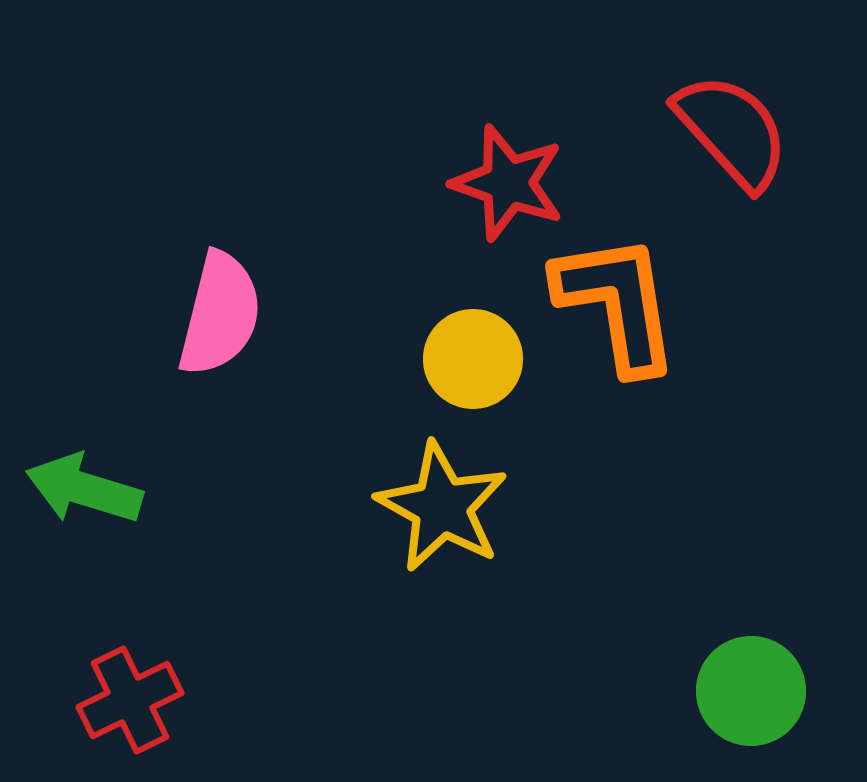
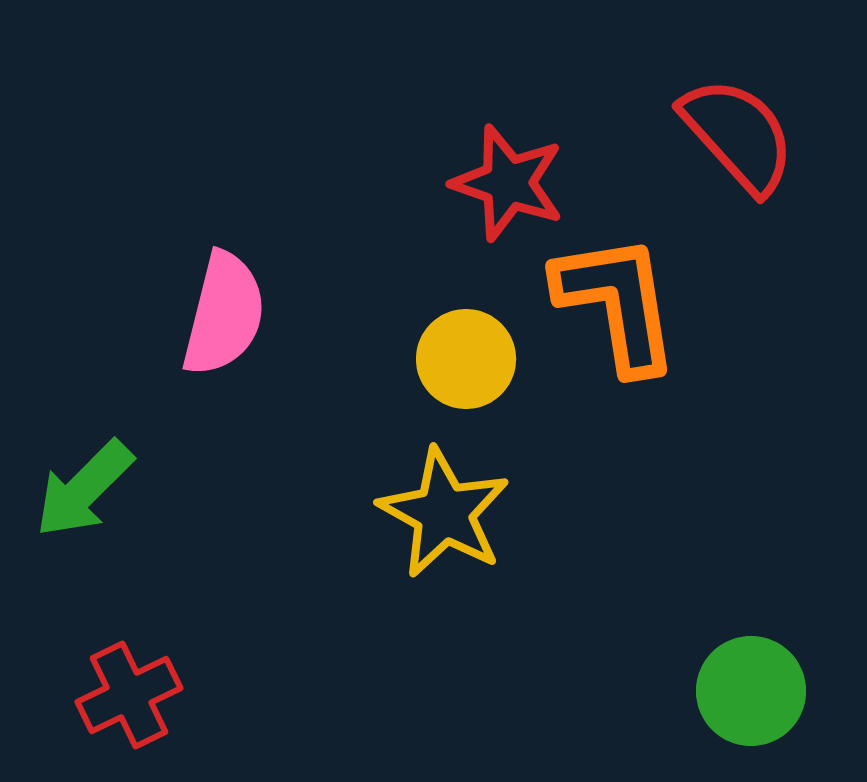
red semicircle: moved 6 px right, 4 px down
pink semicircle: moved 4 px right
yellow circle: moved 7 px left
green arrow: rotated 62 degrees counterclockwise
yellow star: moved 2 px right, 6 px down
red cross: moved 1 px left, 5 px up
